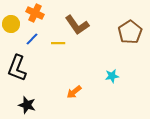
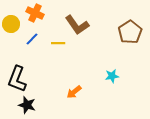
black L-shape: moved 11 px down
